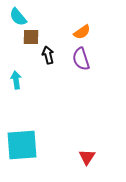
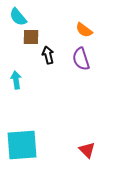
orange semicircle: moved 2 px right, 2 px up; rotated 72 degrees clockwise
red triangle: moved 7 px up; rotated 18 degrees counterclockwise
